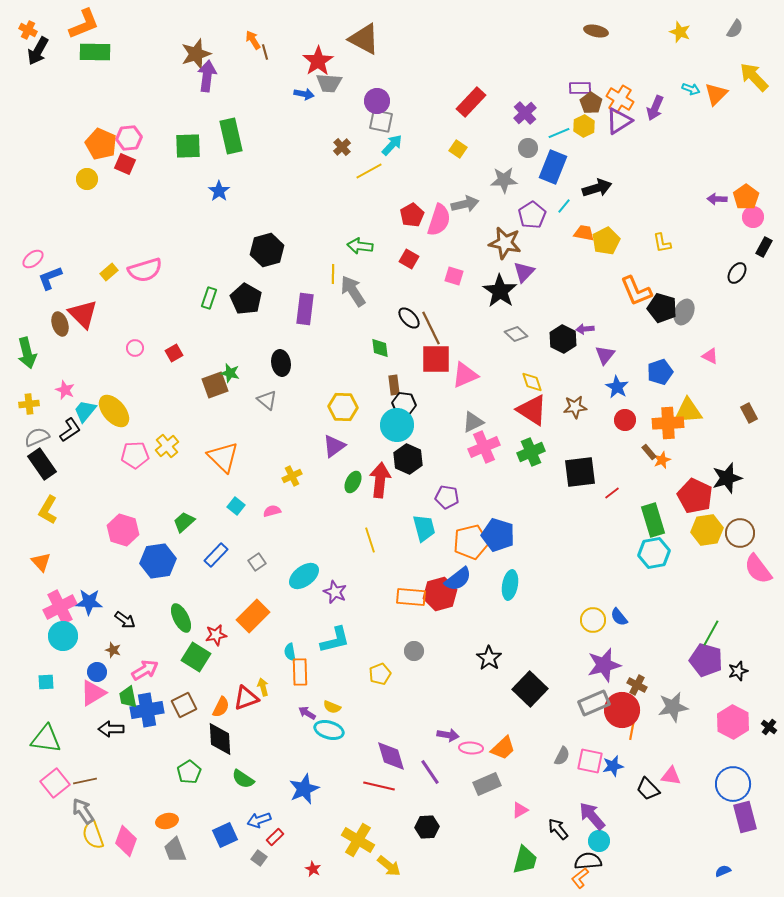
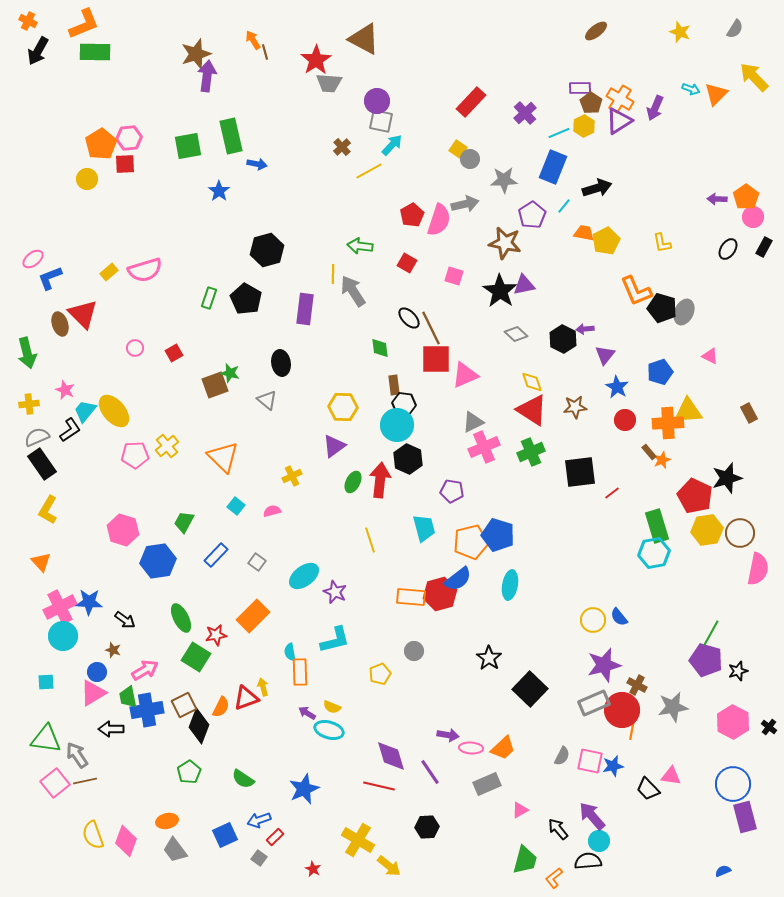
orange cross at (28, 30): moved 9 px up
brown ellipse at (596, 31): rotated 50 degrees counterclockwise
red star at (318, 61): moved 2 px left, 1 px up
blue arrow at (304, 94): moved 47 px left, 70 px down
orange pentagon at (101, 144): rotated 16 degrees clockwise
green square at (188, 146): rotated 8 degrees counterclockwise
gray circle at (528, 148): moved 58 px left, 11 px down
red square at (125, 164): rotated 25 degrees counterclockwise
red square at (409, 259): moved 2 px left, 4 px down
purple triangle at (524, 272): moved 13 px down; rotated 35 degrees clockwise
black ellipse at (737, 273): moved 9 px left, 24 px up
purple pentagon at (447, 497): moved 5 px right, 6 px up
green rectangle at (653, 520): moved 4 px right, 6 px down
green trapezoid at (184, 522): rotated 20 degrees counterclockwise
gray square at (257, 562): rotated 18 degrees counterclockwise
pink semicircle at (758, 569): rotated 132 degrees counterclockwise
black diamond at (220, 739): moved 21 px left, 13 px up; rotated 24 degrees clockwise
gray arrow at (83, 811): moved 6 px left, 56 px up
gray trapezoid at (175, 850): rotated 16 degrees counterclockwise
orange L-shape at (580, 878): moved 26 px left
